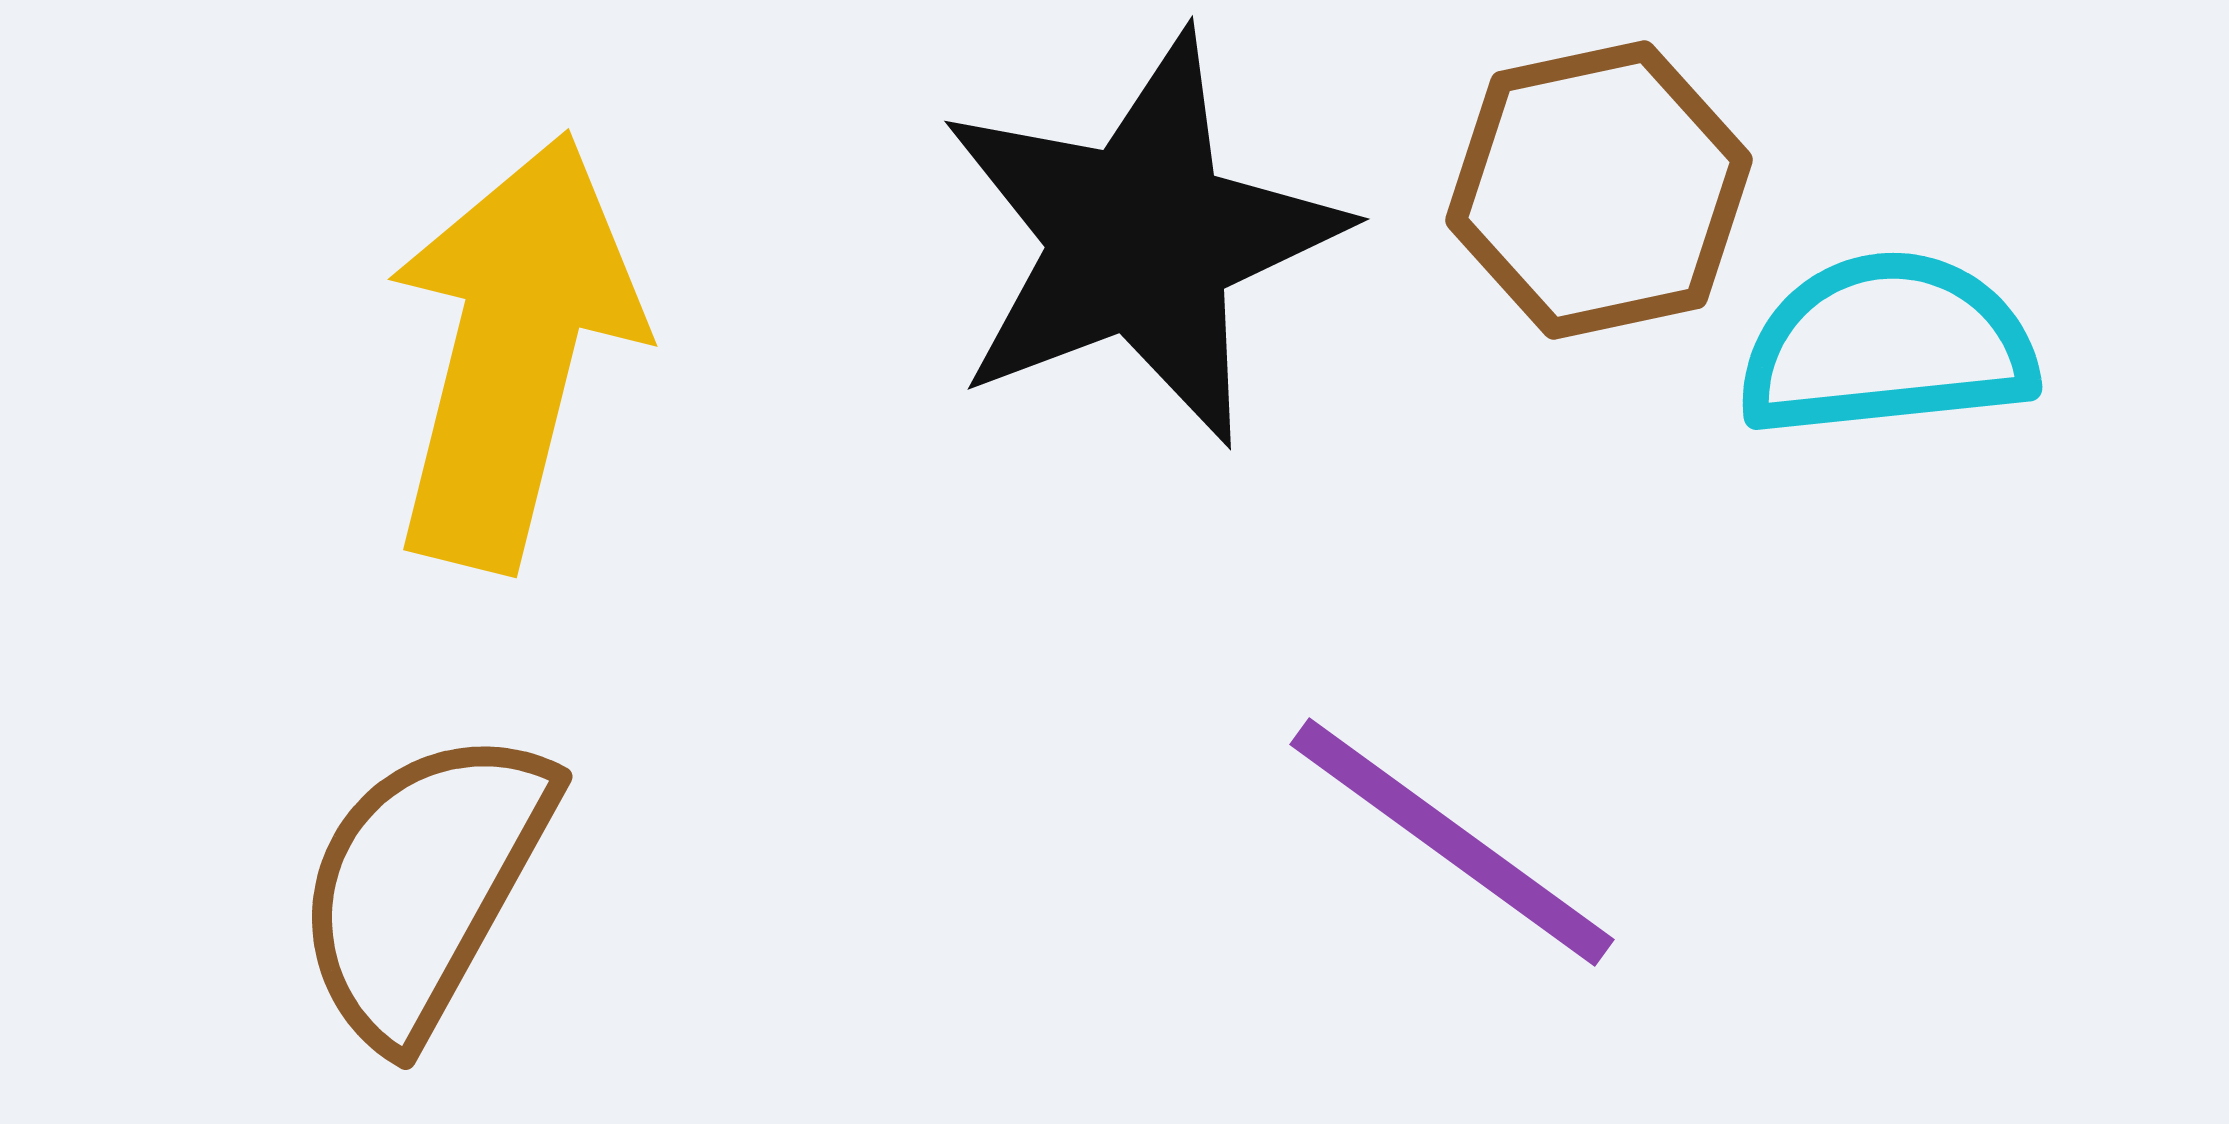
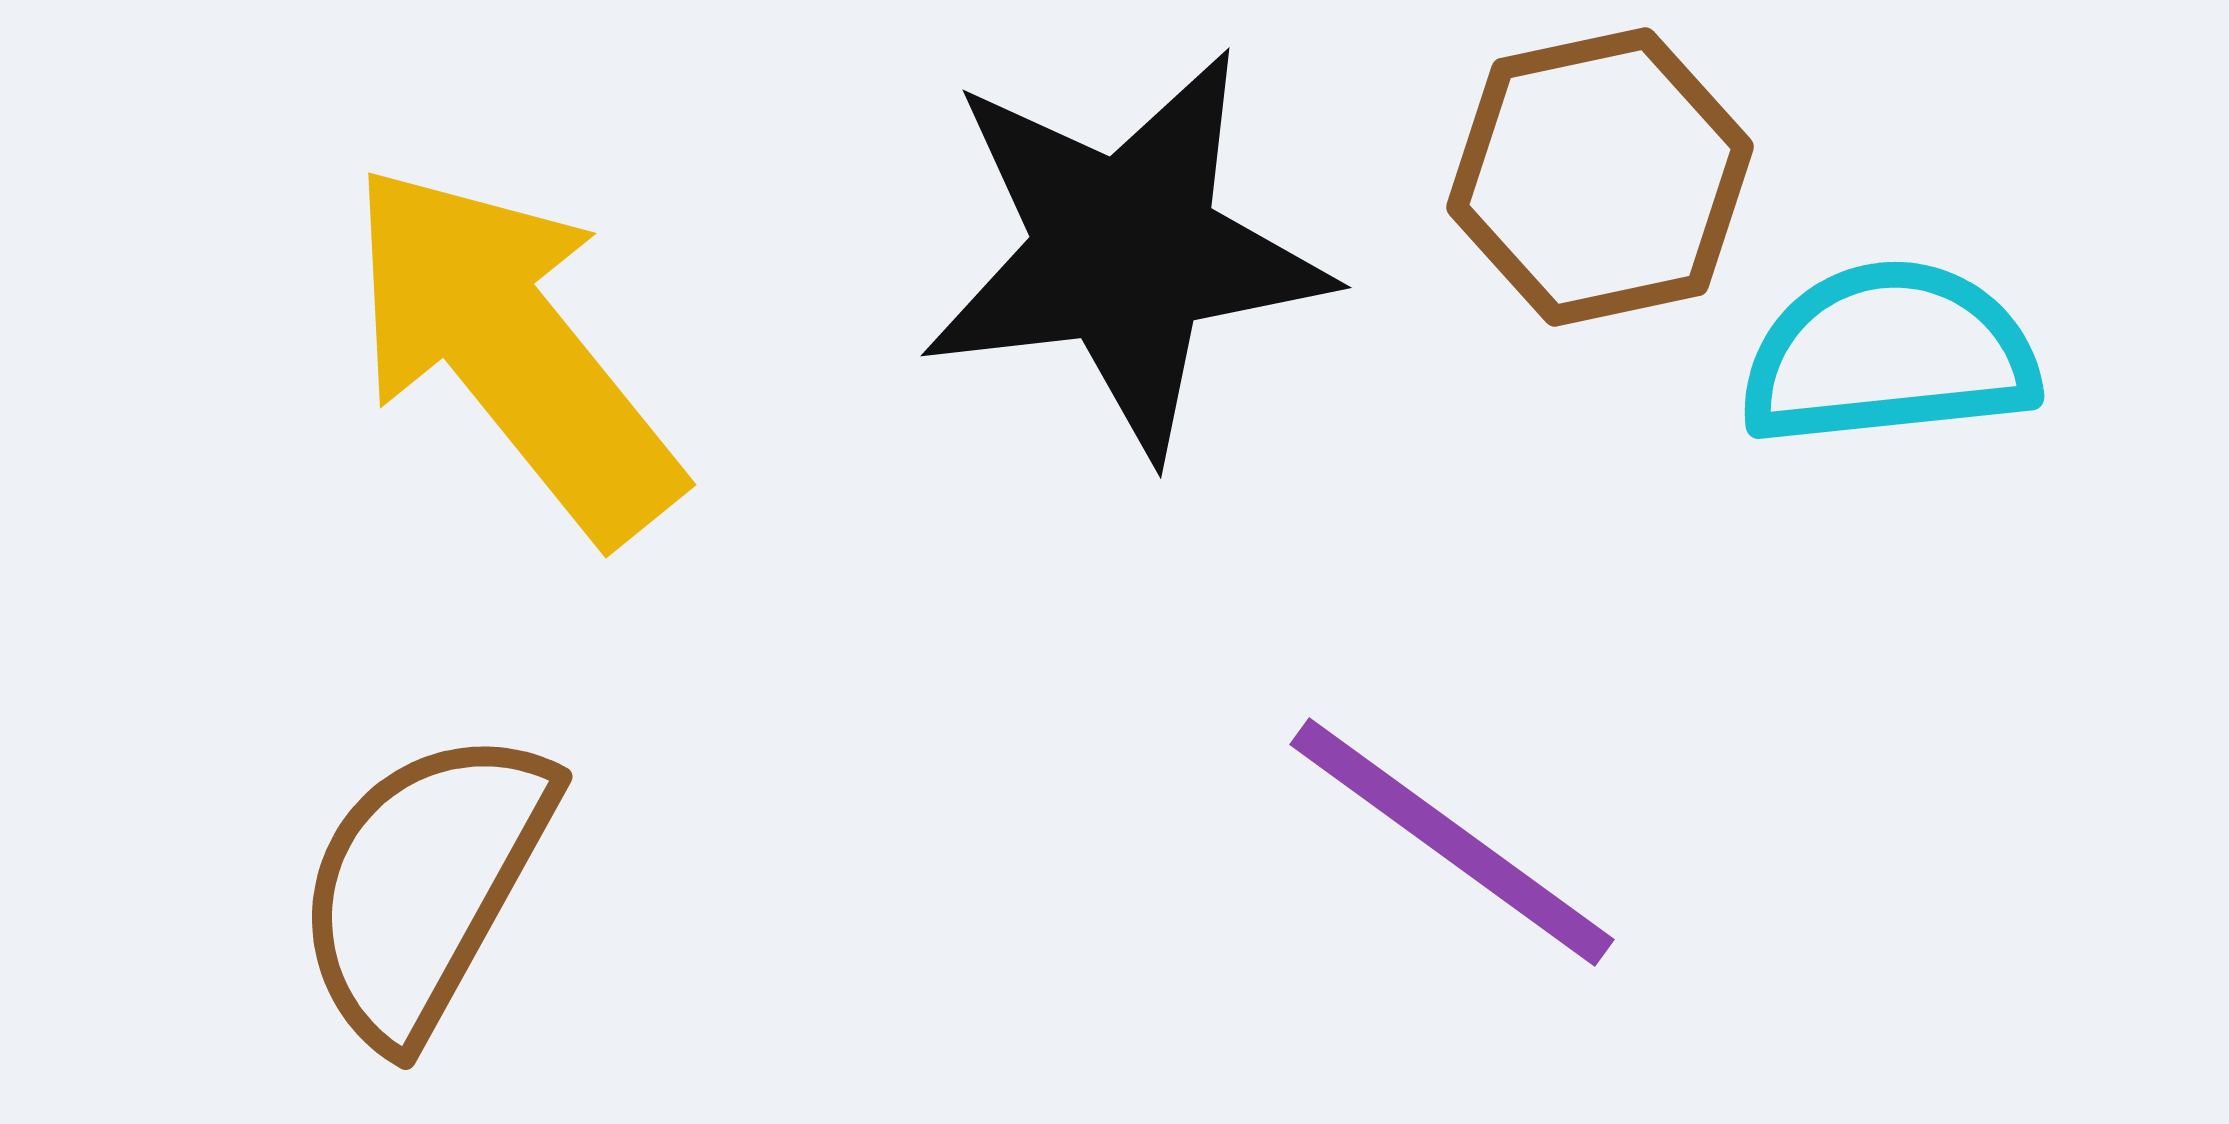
brown hexagon: moved 1 px right, 13 px up
black star: moved 16 px left, 13 px down; rotated 14 degrees clockwise
cyan semicircle: moved 2 px right, 9 px down
yellow arrow: rotated 53 degrees counterclockwise
